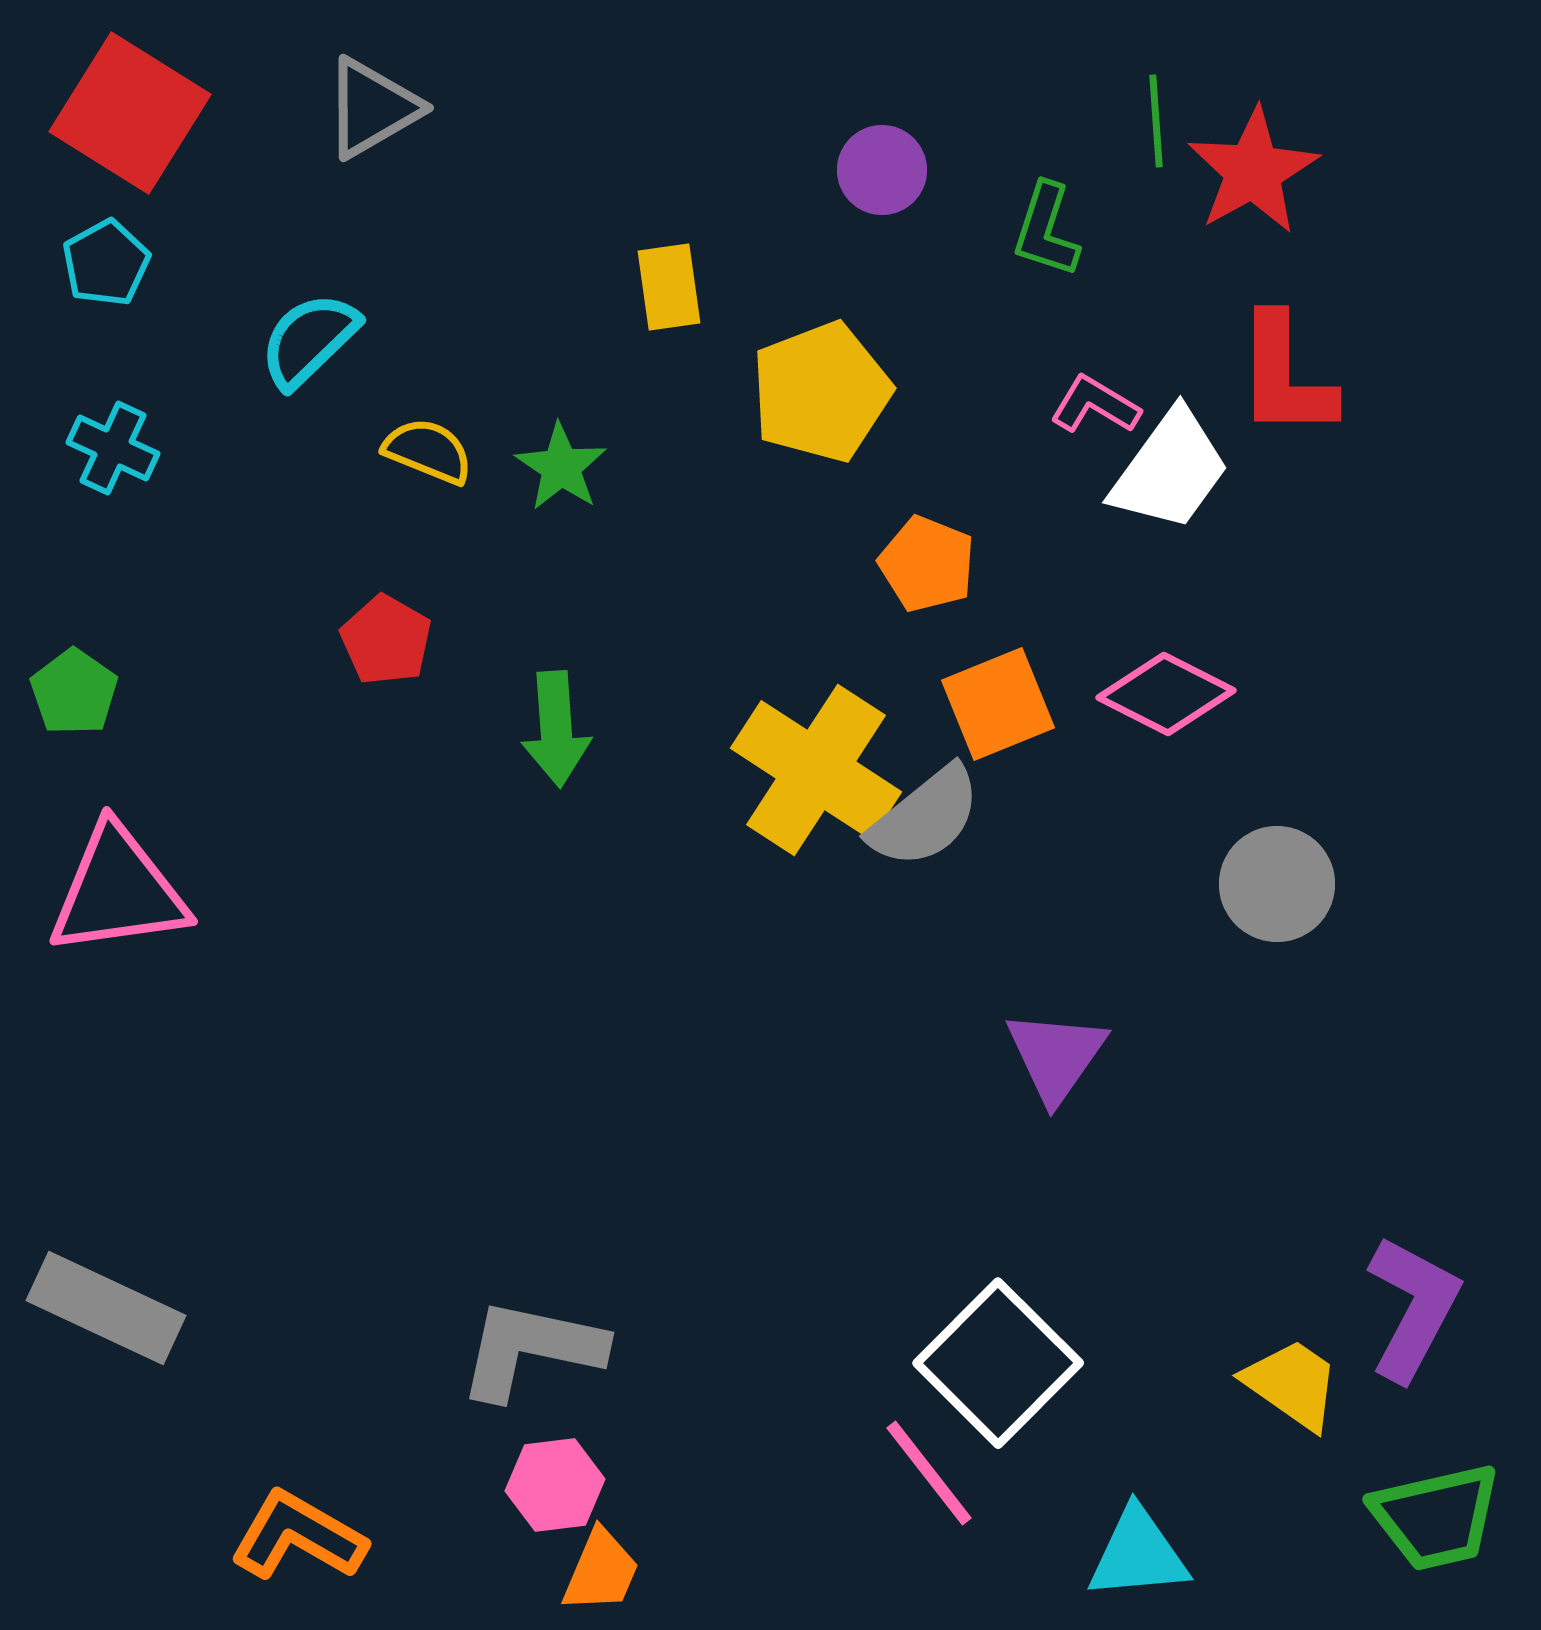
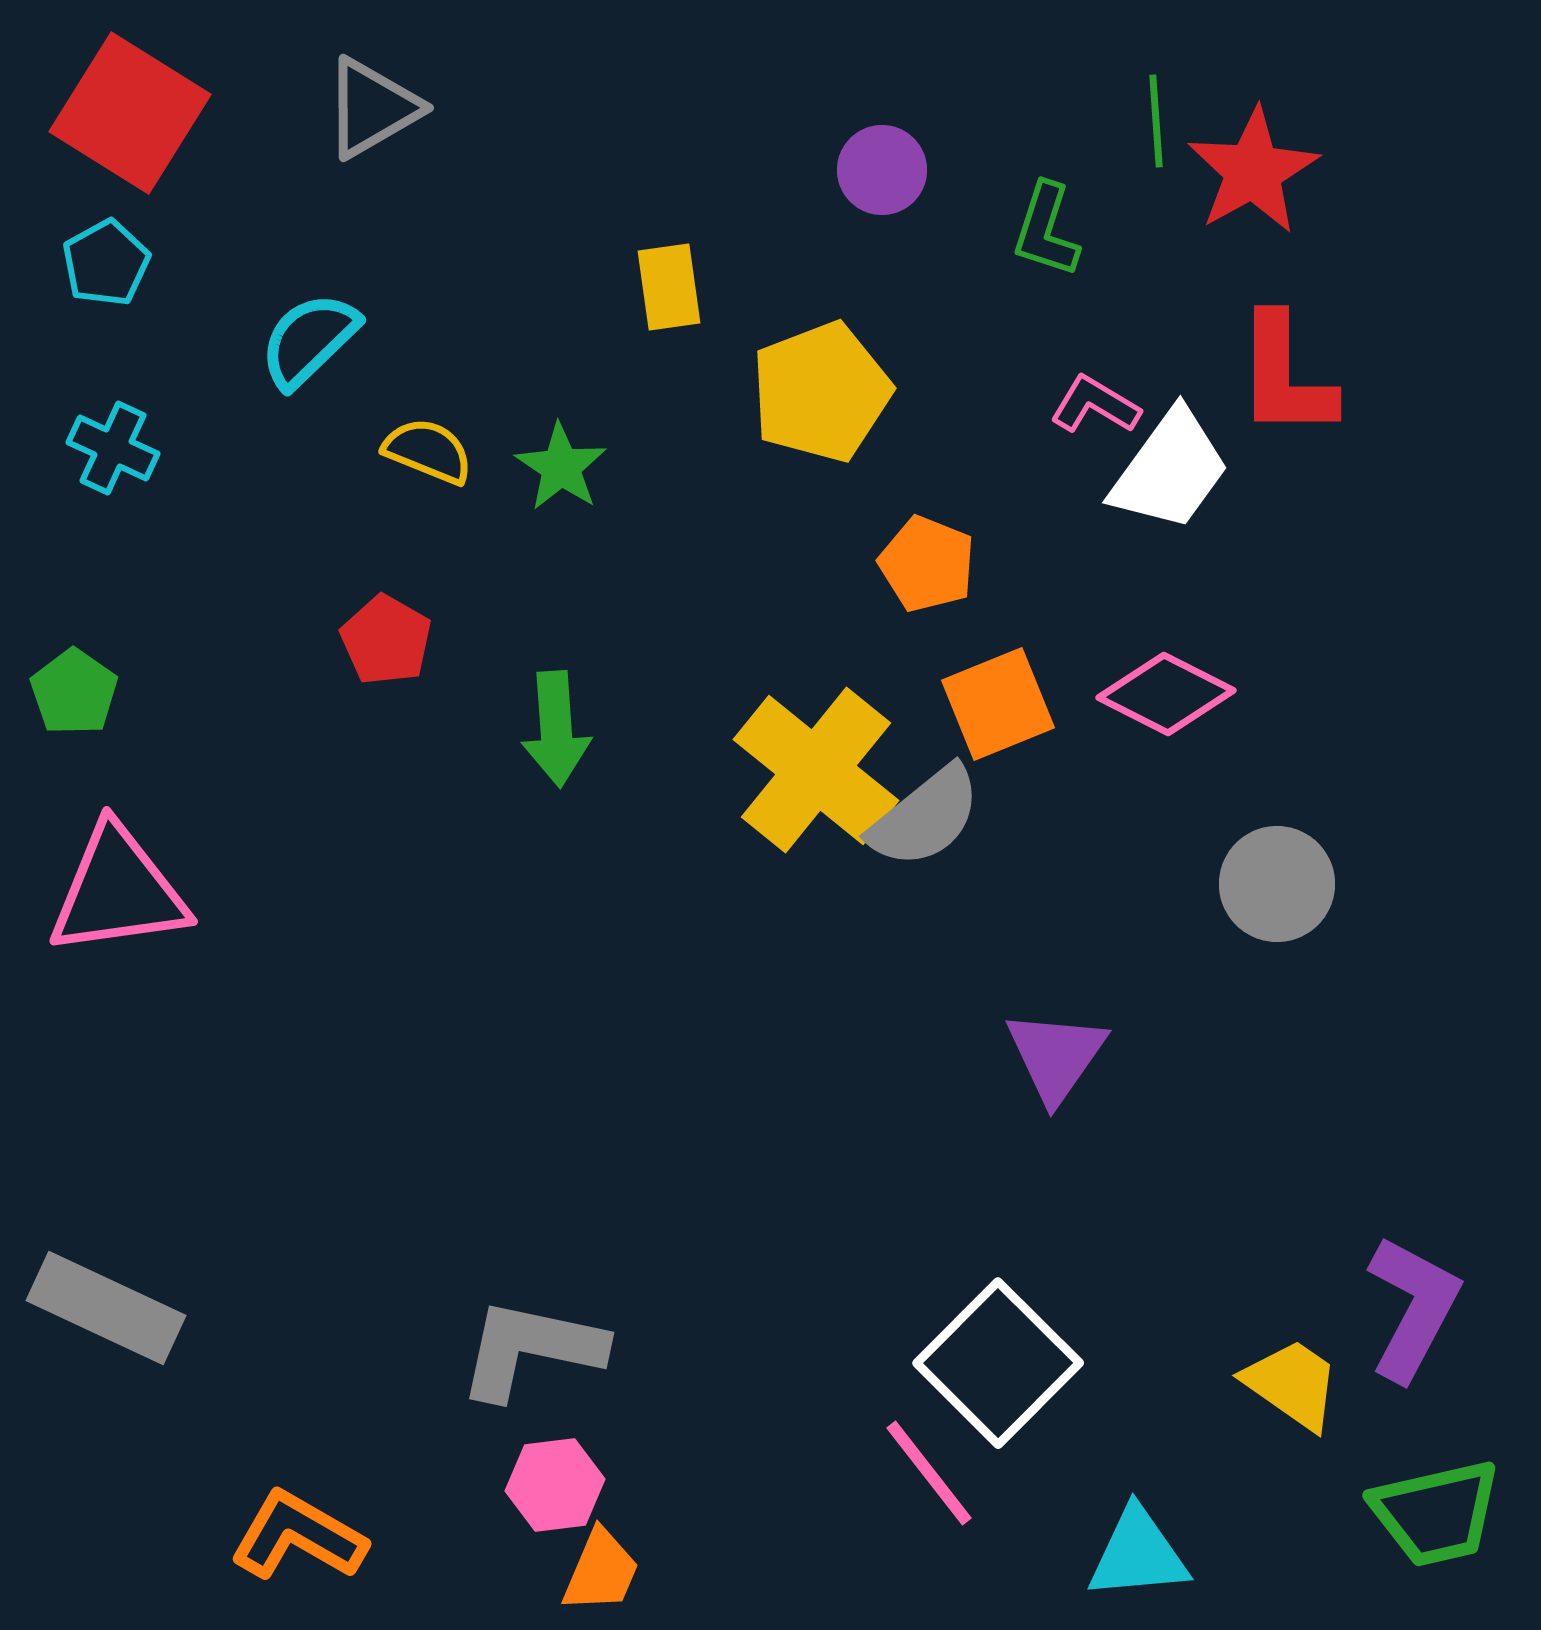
yellow cross: rotated 6 degrees clockwise
green trapezoid: moved 4 px up
